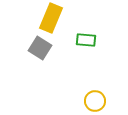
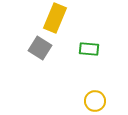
yellow rectangle: moved 4 px right
green rectangle: moved 3 px right, 9 px down
